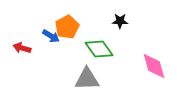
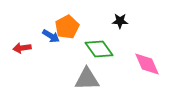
red arrow: rotated 24 degrees counterclockwise
pink diamond: moved 7 px left, 2 px up; rotated 8 degrees counterclockwise
